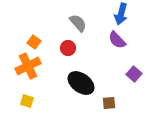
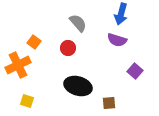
purple semicircle: rotated 30 degrees counterclockwise
orange cross: moved 10 px left, 1 px up
purple square: moved 1 px right, 3 px up
black ellipse: moved 3 px left, 3 px down; rotated 20 degrees counterclockwise
